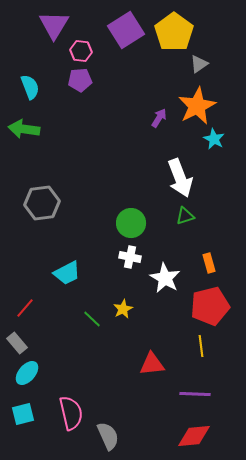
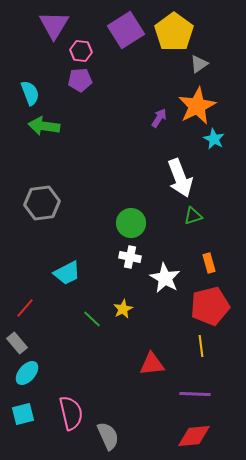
cyan semicircle: moved 6 px down
green arrow: moved 20 px right, 3 px up
green triangle: moved 8 px right
